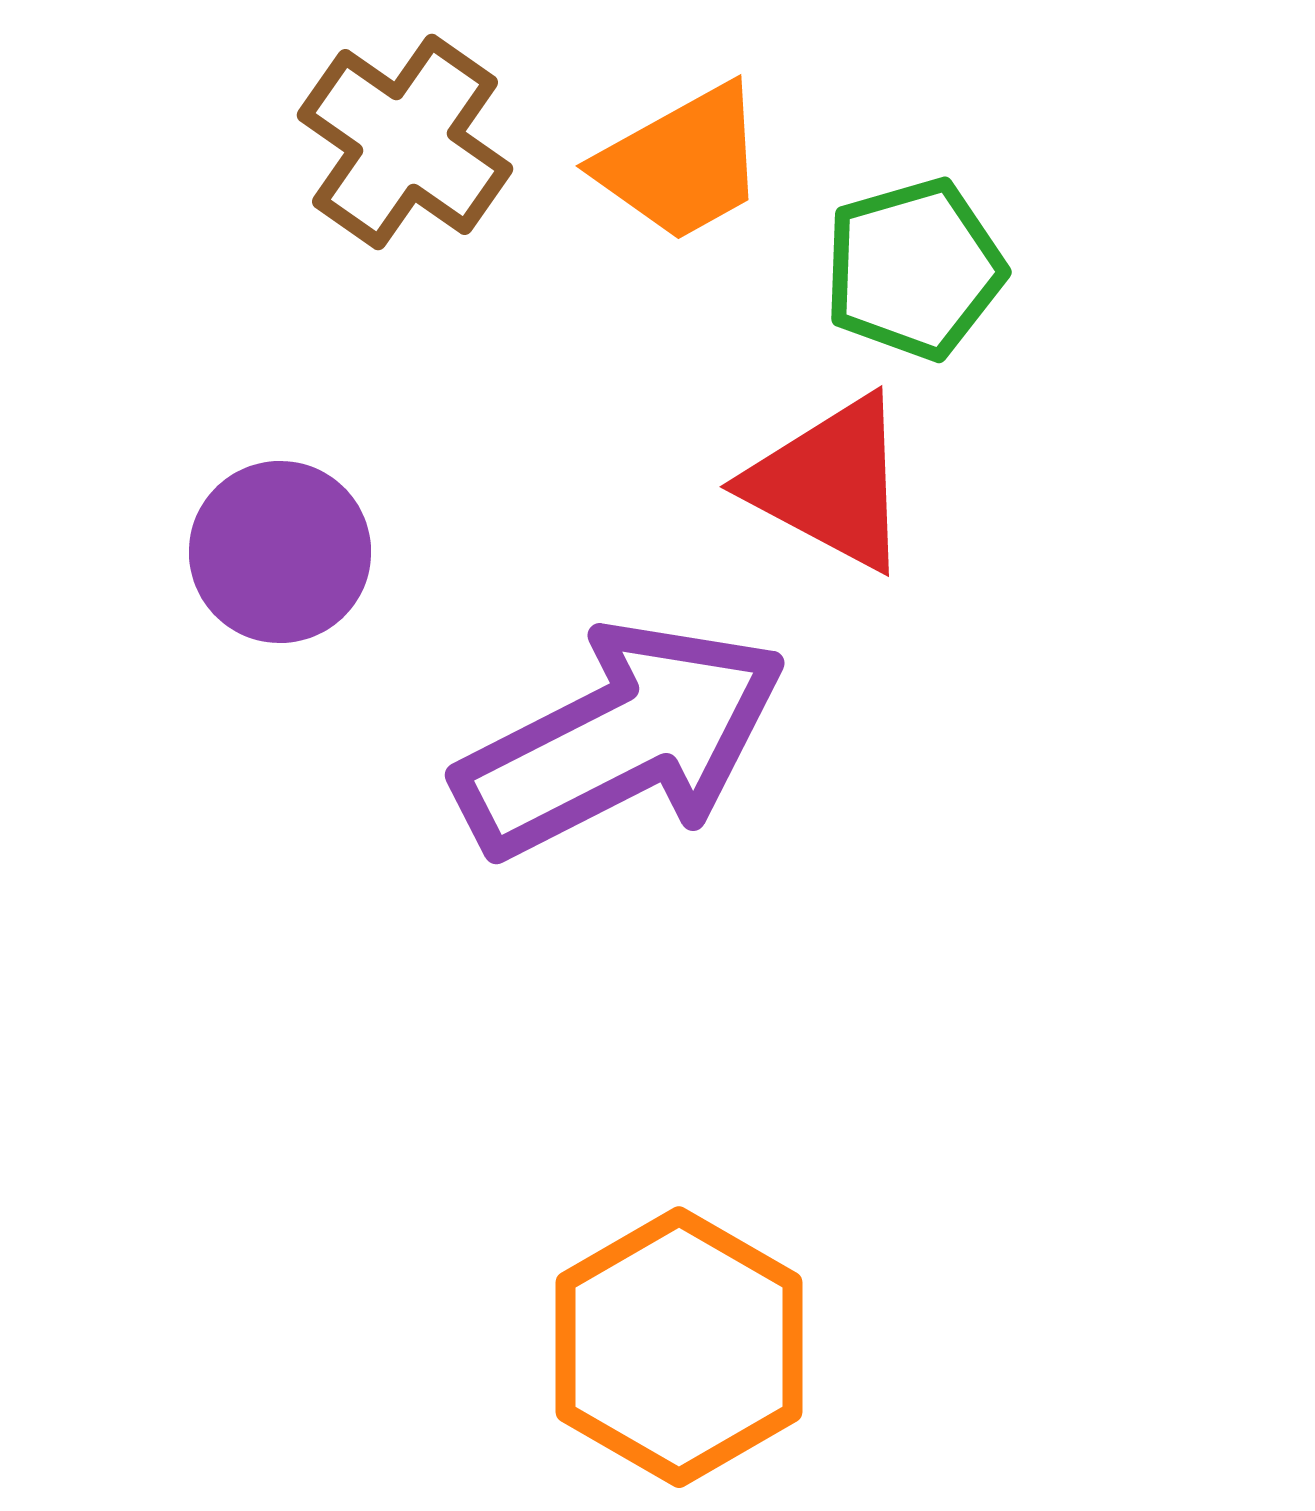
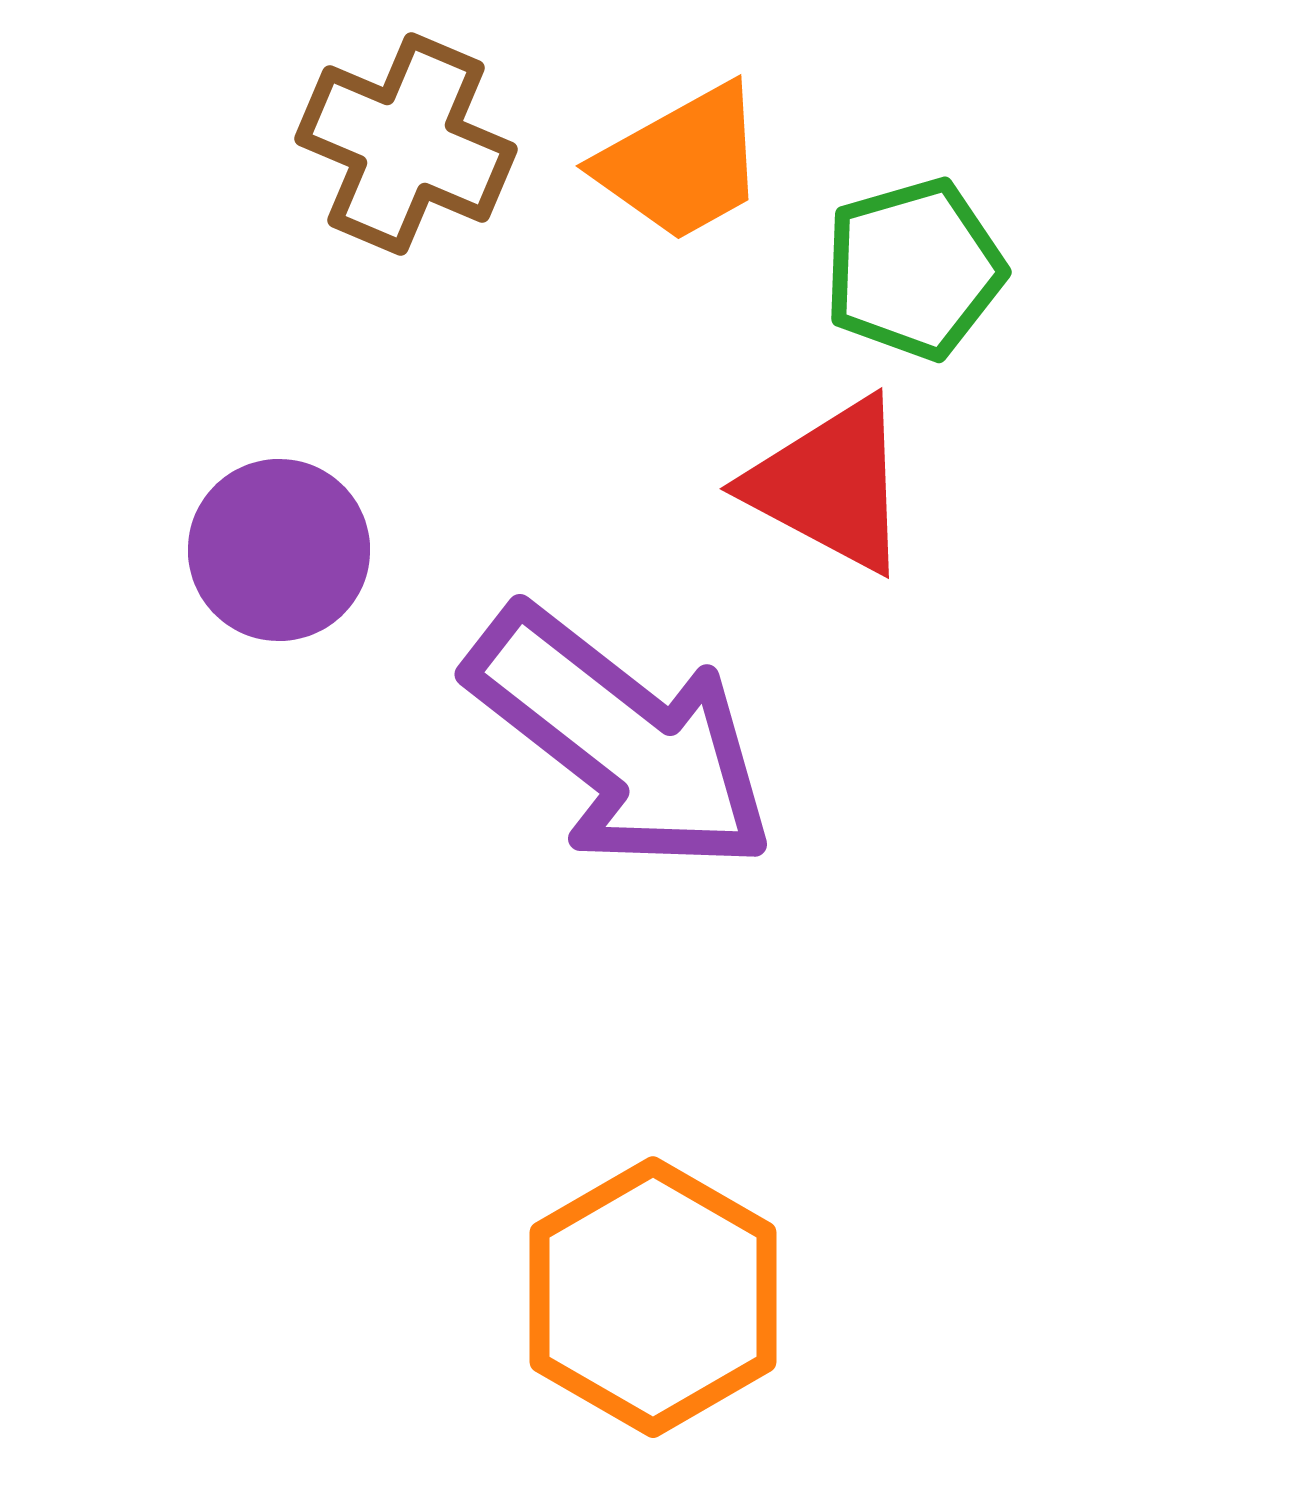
brown cross: moved 1 px right, 2 px down; rotated 12 degrees counterclockwise
red triangle: moved 2 px down
purple circle: moved 1 px left, 2 px up
purple arrow: rotated 65 degrees clockwise
orange hexagon: moved 26 px left, 50 px up
